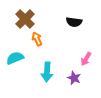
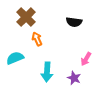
brown cross: moved 1 px right, 2 px up
